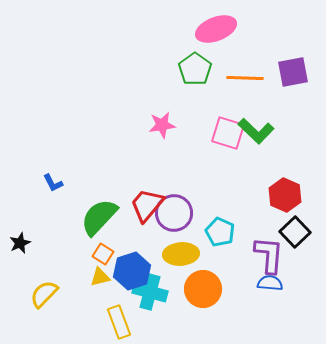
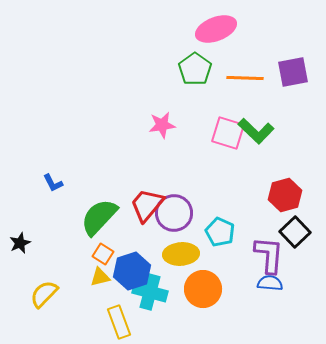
red hexagon: rotated 20 degrees clockwise
